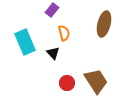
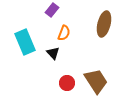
orange semicircle: rotated 35 degrees clockwise
